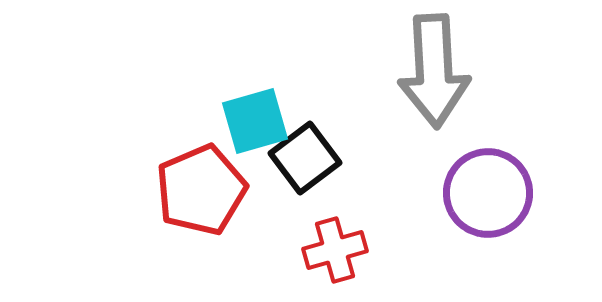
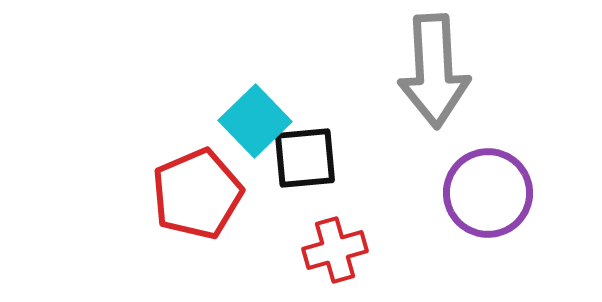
cyan square: rotated 28 degrees counterclockwise
black square: rotated 32 degrees clockwise
red pentagon: moved 4 px left, 4 px down
